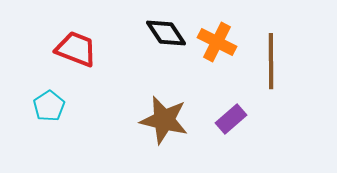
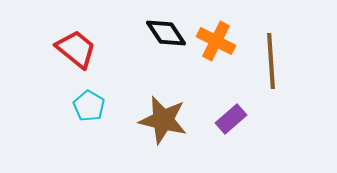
orange cross: moved 1 px left, 1 px up
red trapezoid: rotated 18 degrees clockwise
brown line: rotated 4 degrees counterclockwise
cyan pentagon: moved 40 px right; rotated 8 degrees counterclockwise
brown star: moved 1 px left
